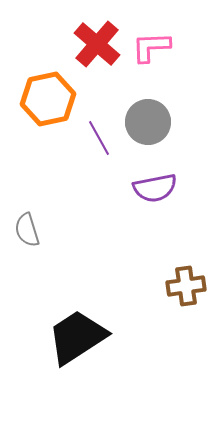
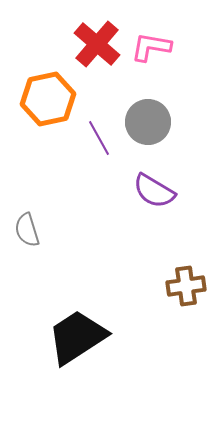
pink L-shape: rotated 12 degrees clockwise
purple semicircle: moved 1 px left, 3 px down; rotated 42 degrees clockwise
